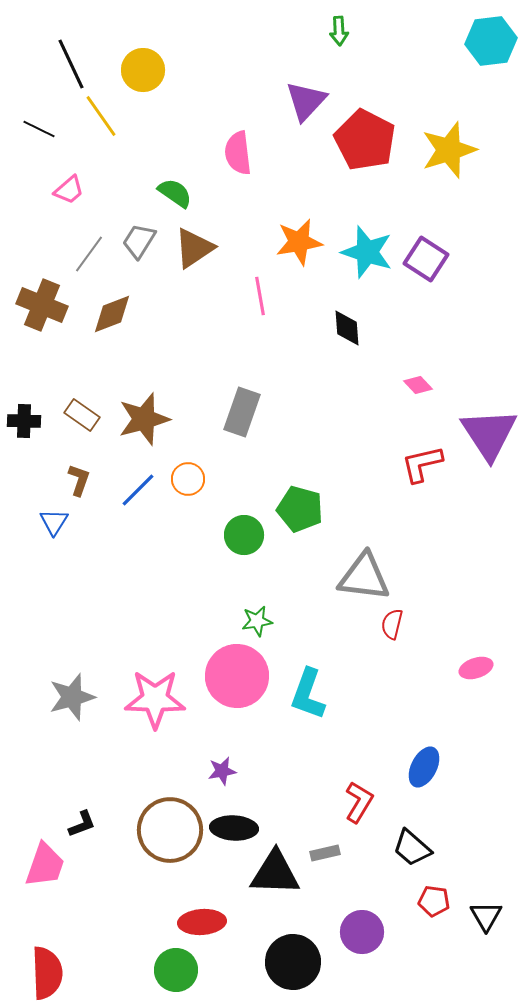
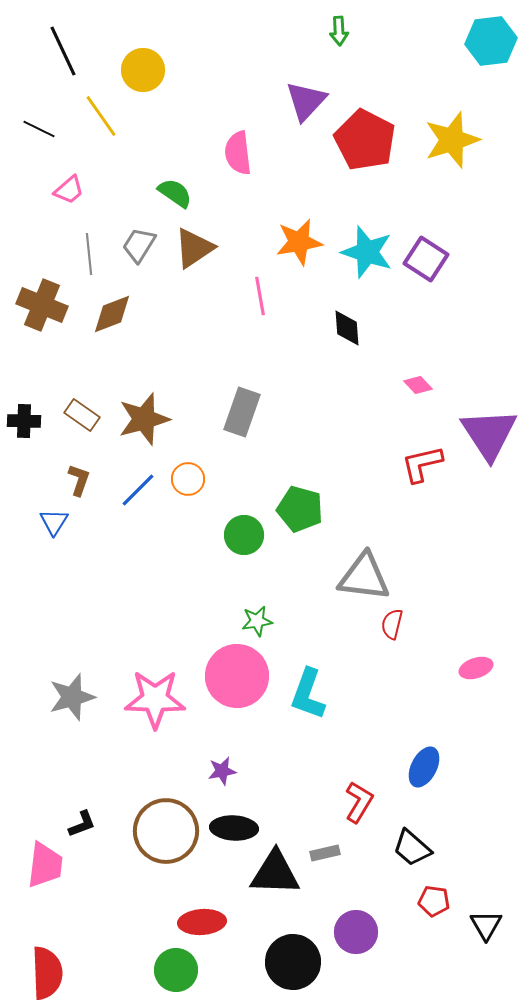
black line at (71, 64): moved 8 px left, 13 px up
yellow star at (449, 150): moved 3 px right, 10 px up
gray trapezoid at (139, 241): moved 4 px down
gray line at (89, 254): rotated 42 degrees counterclockwise
brown circle at (170, 830): moved 4 px left, 1 px down
pink trapezoid at (45, 865): rotated 12 degrees counterclockwise
black triangle at (486, 916): moved 9 px down
purple circle at (362, 932): moved 6 px left
